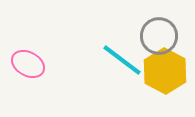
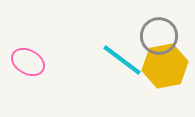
pink ellipse: moved 2 px up
yellow hexagon: moved 5 px up; rotated 21 degrees clockwise
